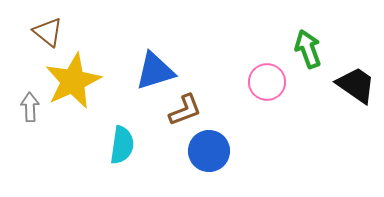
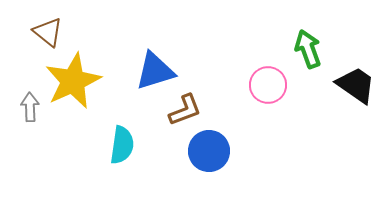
pink circle: moved 1 px right, 3 px down
